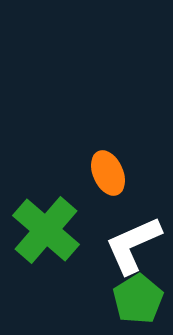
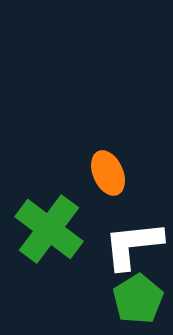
green cross: moved 3 px right, 1 px up; rotated 4 degrees counterclockwise
white L-shape: rotated 18 degrees clockwise
